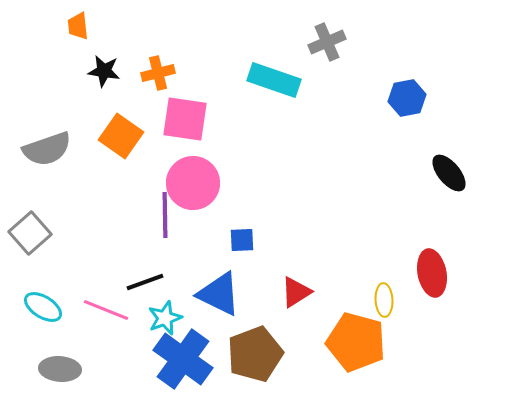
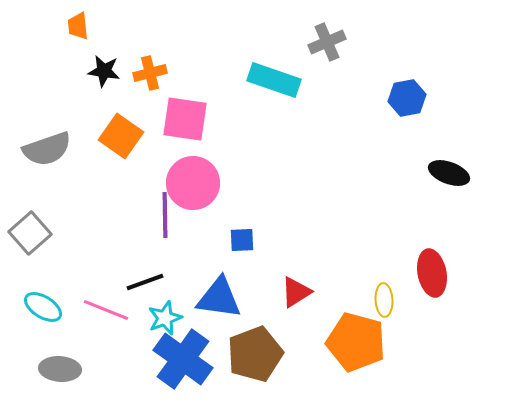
orange cross: moved 8 px left
black ellipse: rotated 30 degrees counterclockwise
blue triangle: moved 4 px down; rotated 18 degrees counterclockwise
